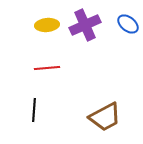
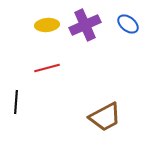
red line: rotated 10 degrees counterclockwise
black line: moved 18 px left, 8 px up
